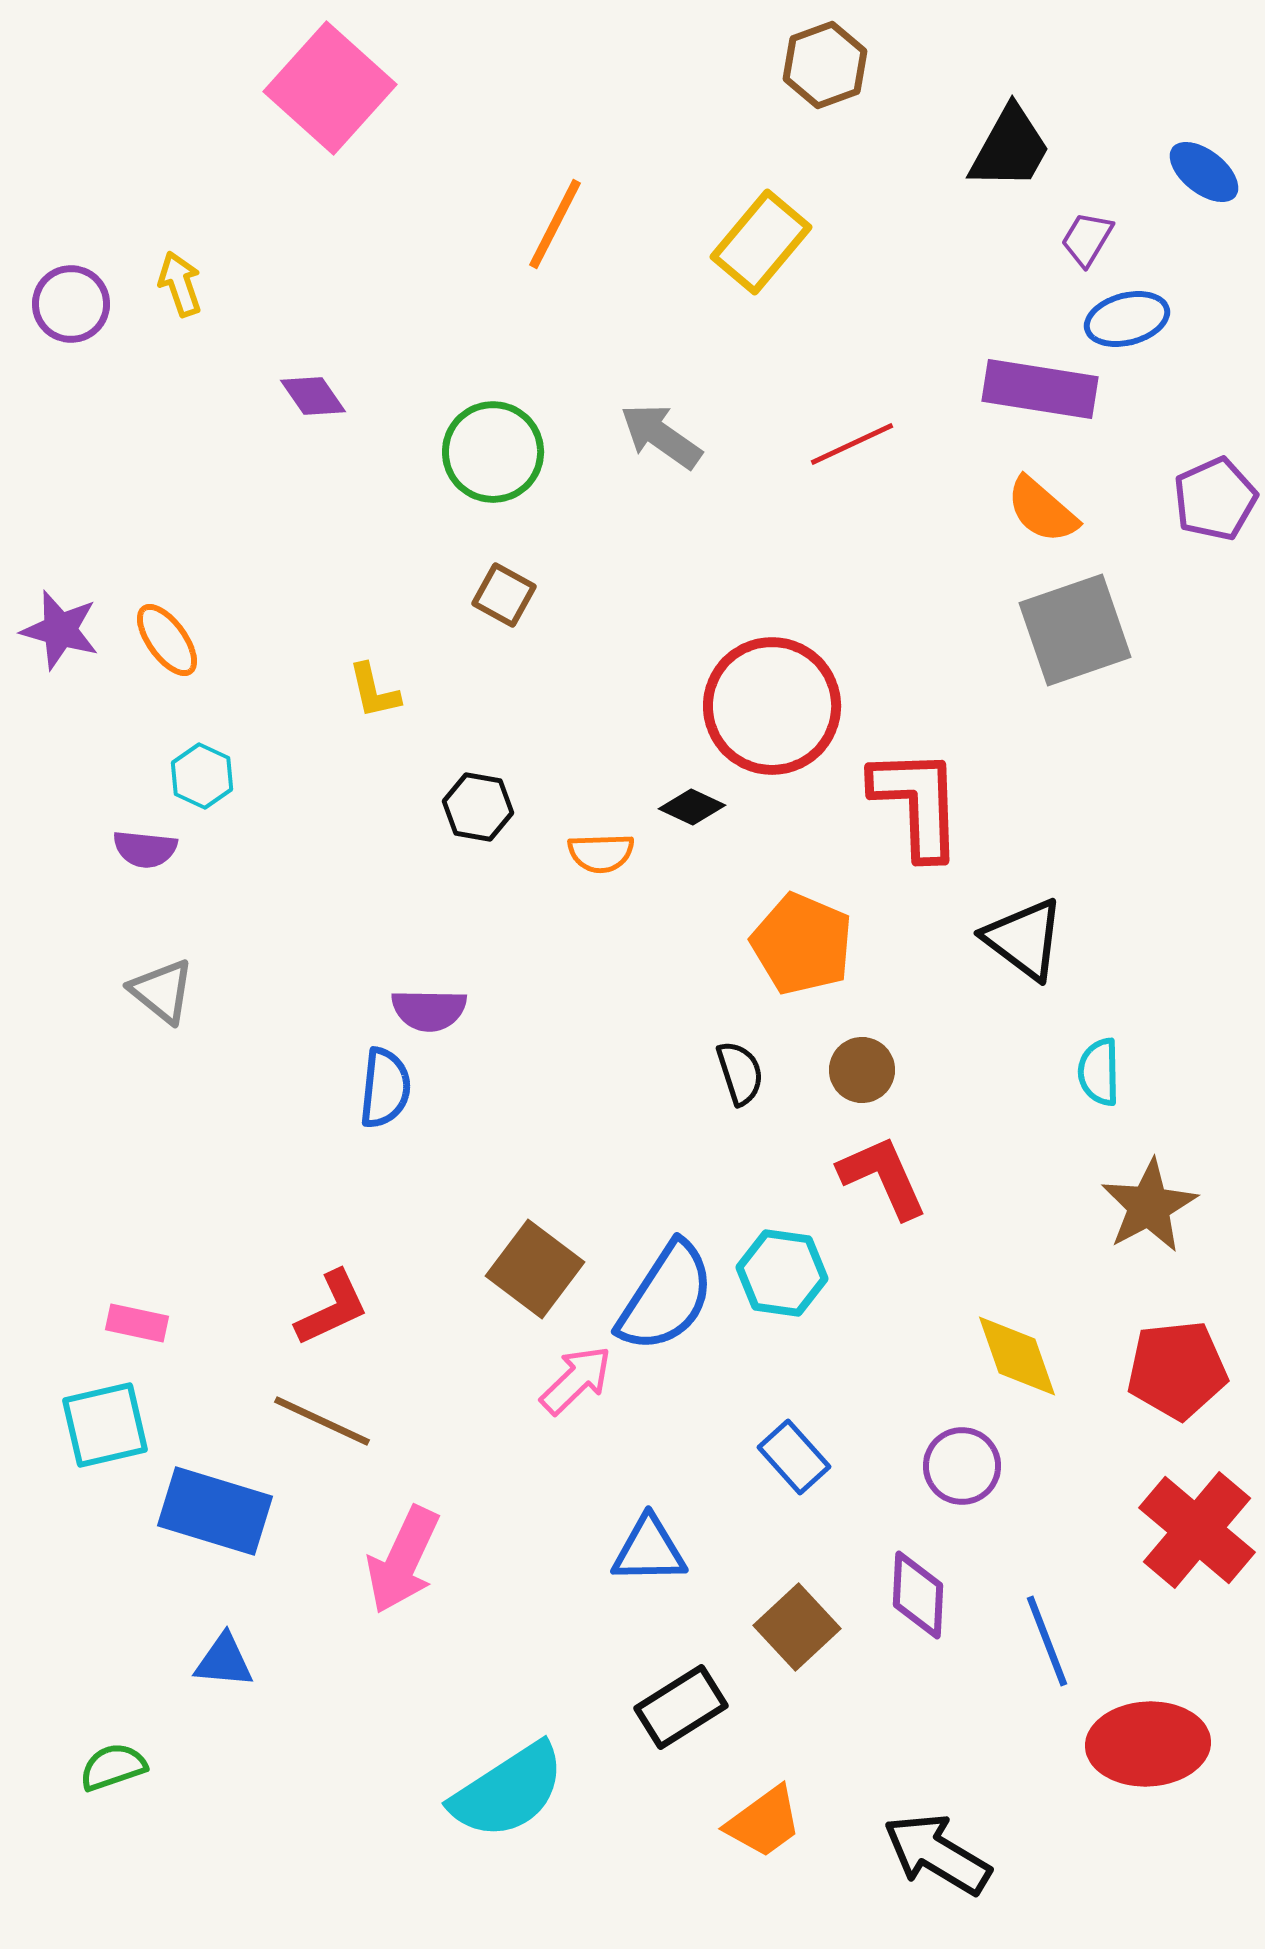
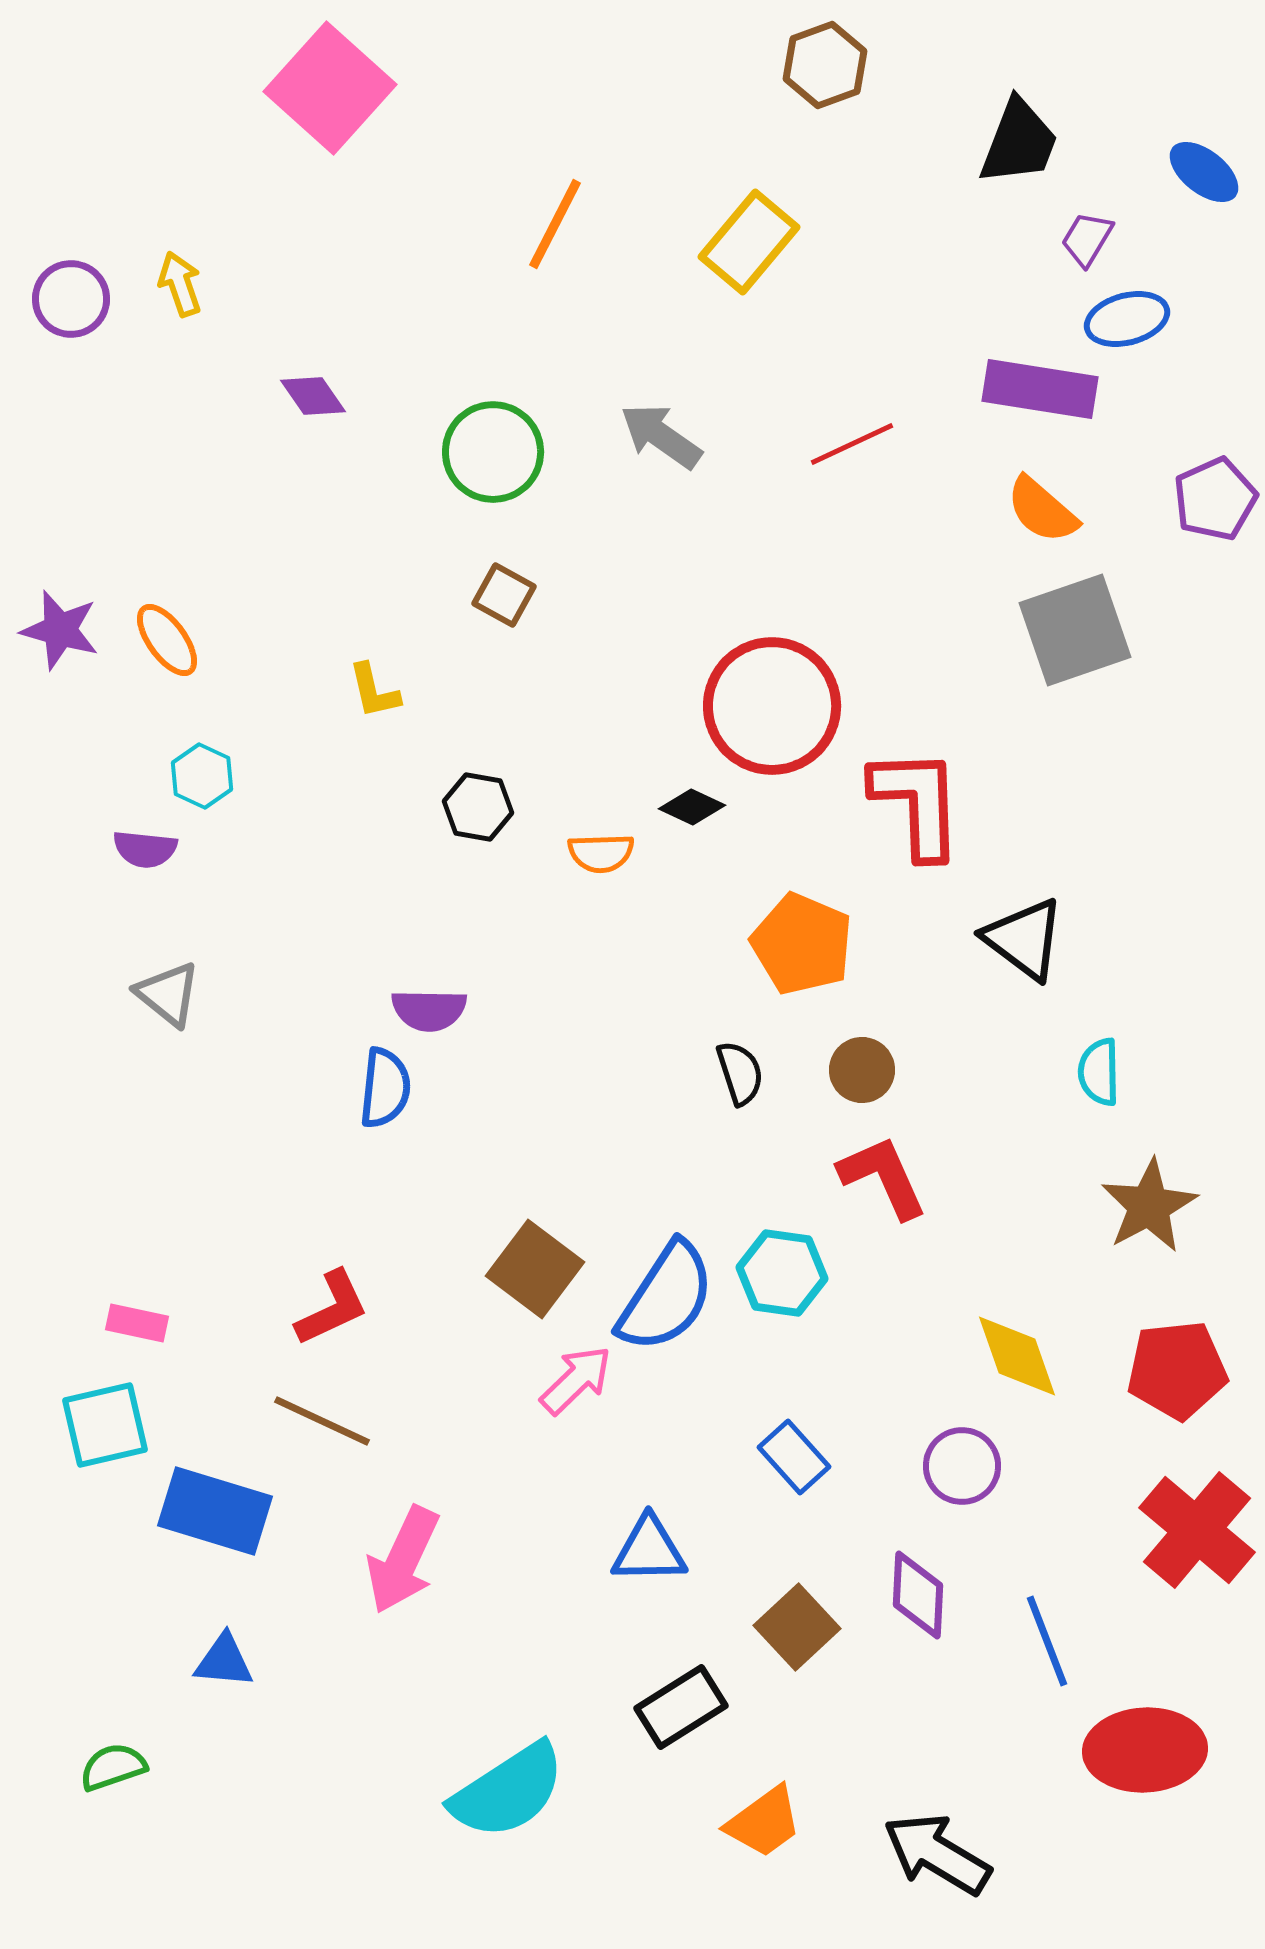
black trapezoid at (1010, 148): moved 9 px right, 6 px up; rotated 8 degrees counterclockwise
yellow rectangle at (761, 242): moved 12 px left
purple circle at (71, 304): moved 5 px up
gray triangle at (162, 991): moved 6 px right, 3 px down
red ellipse at (1148, 1744): moved 3 px left, 6 px down
